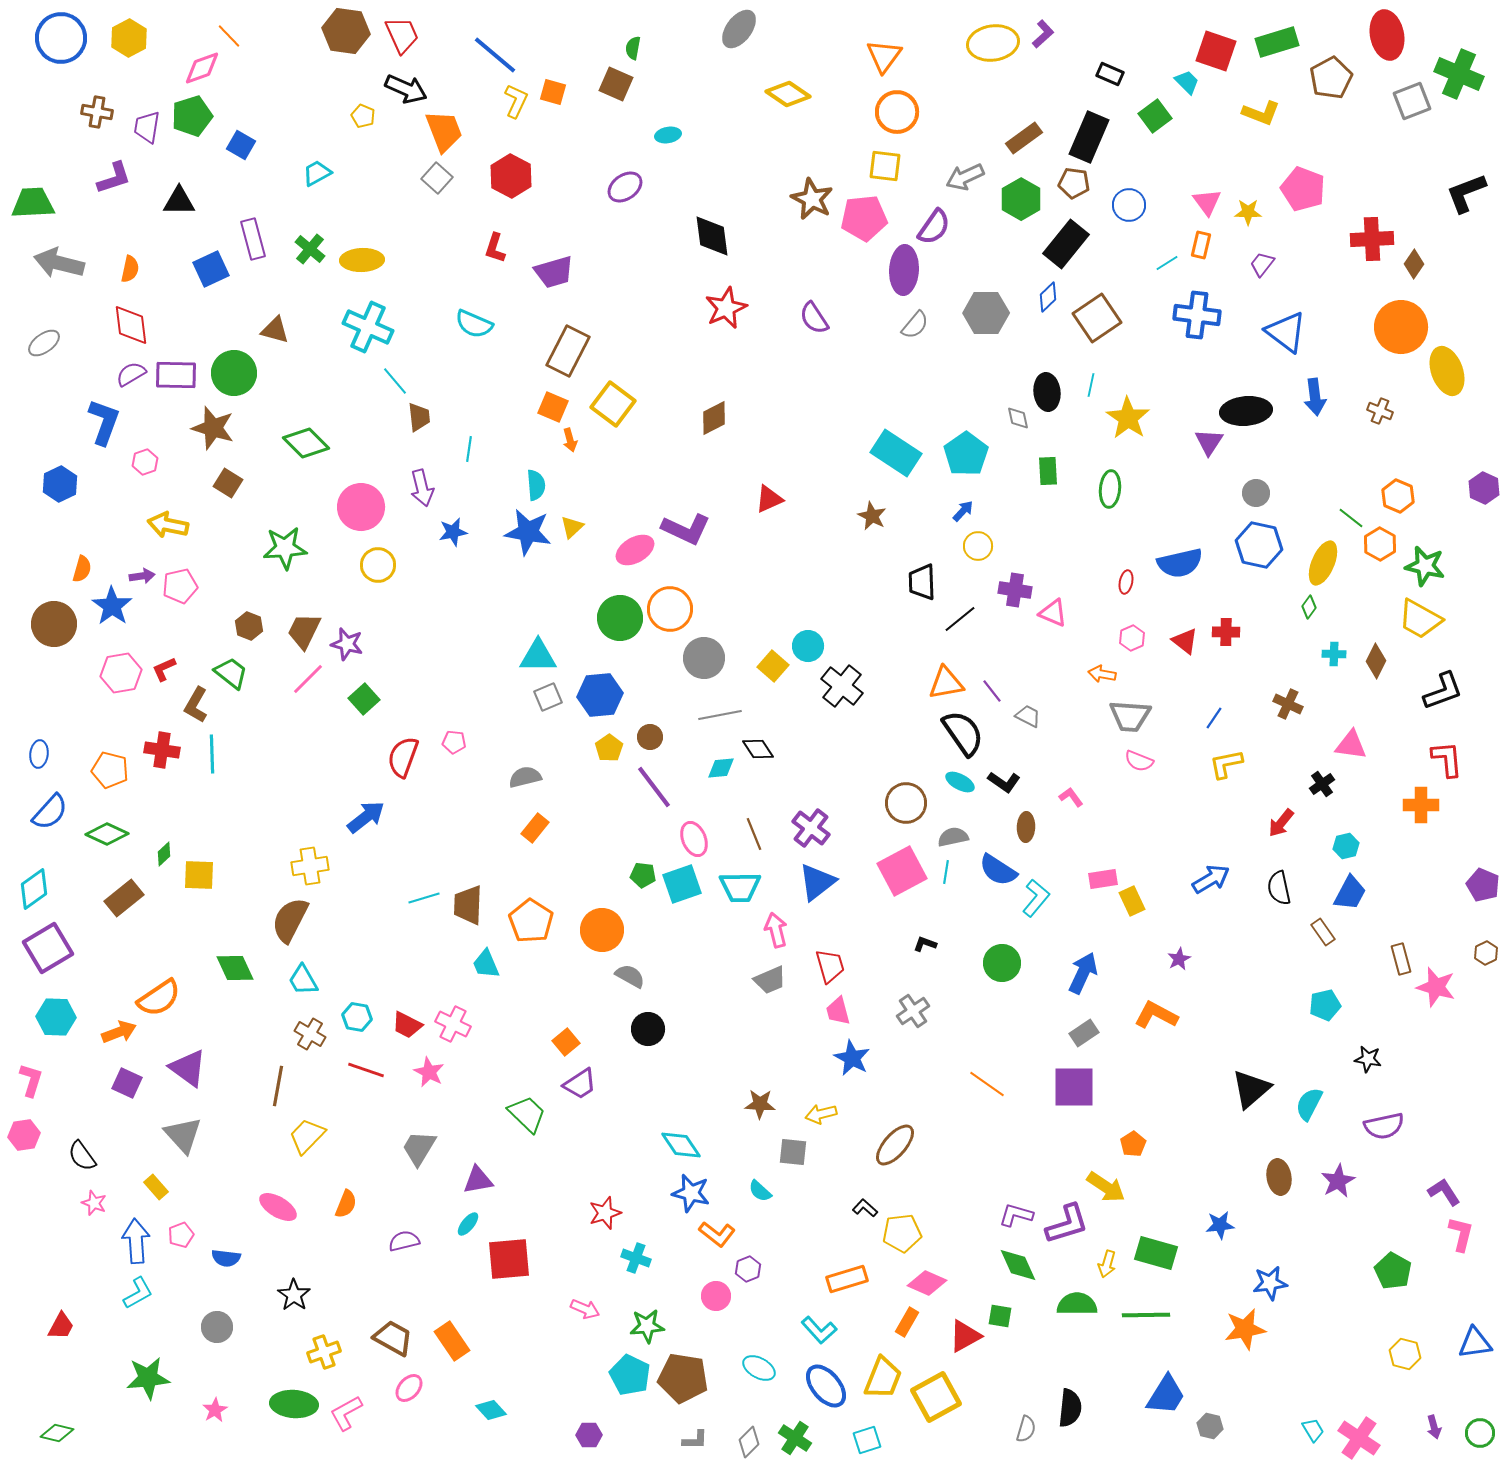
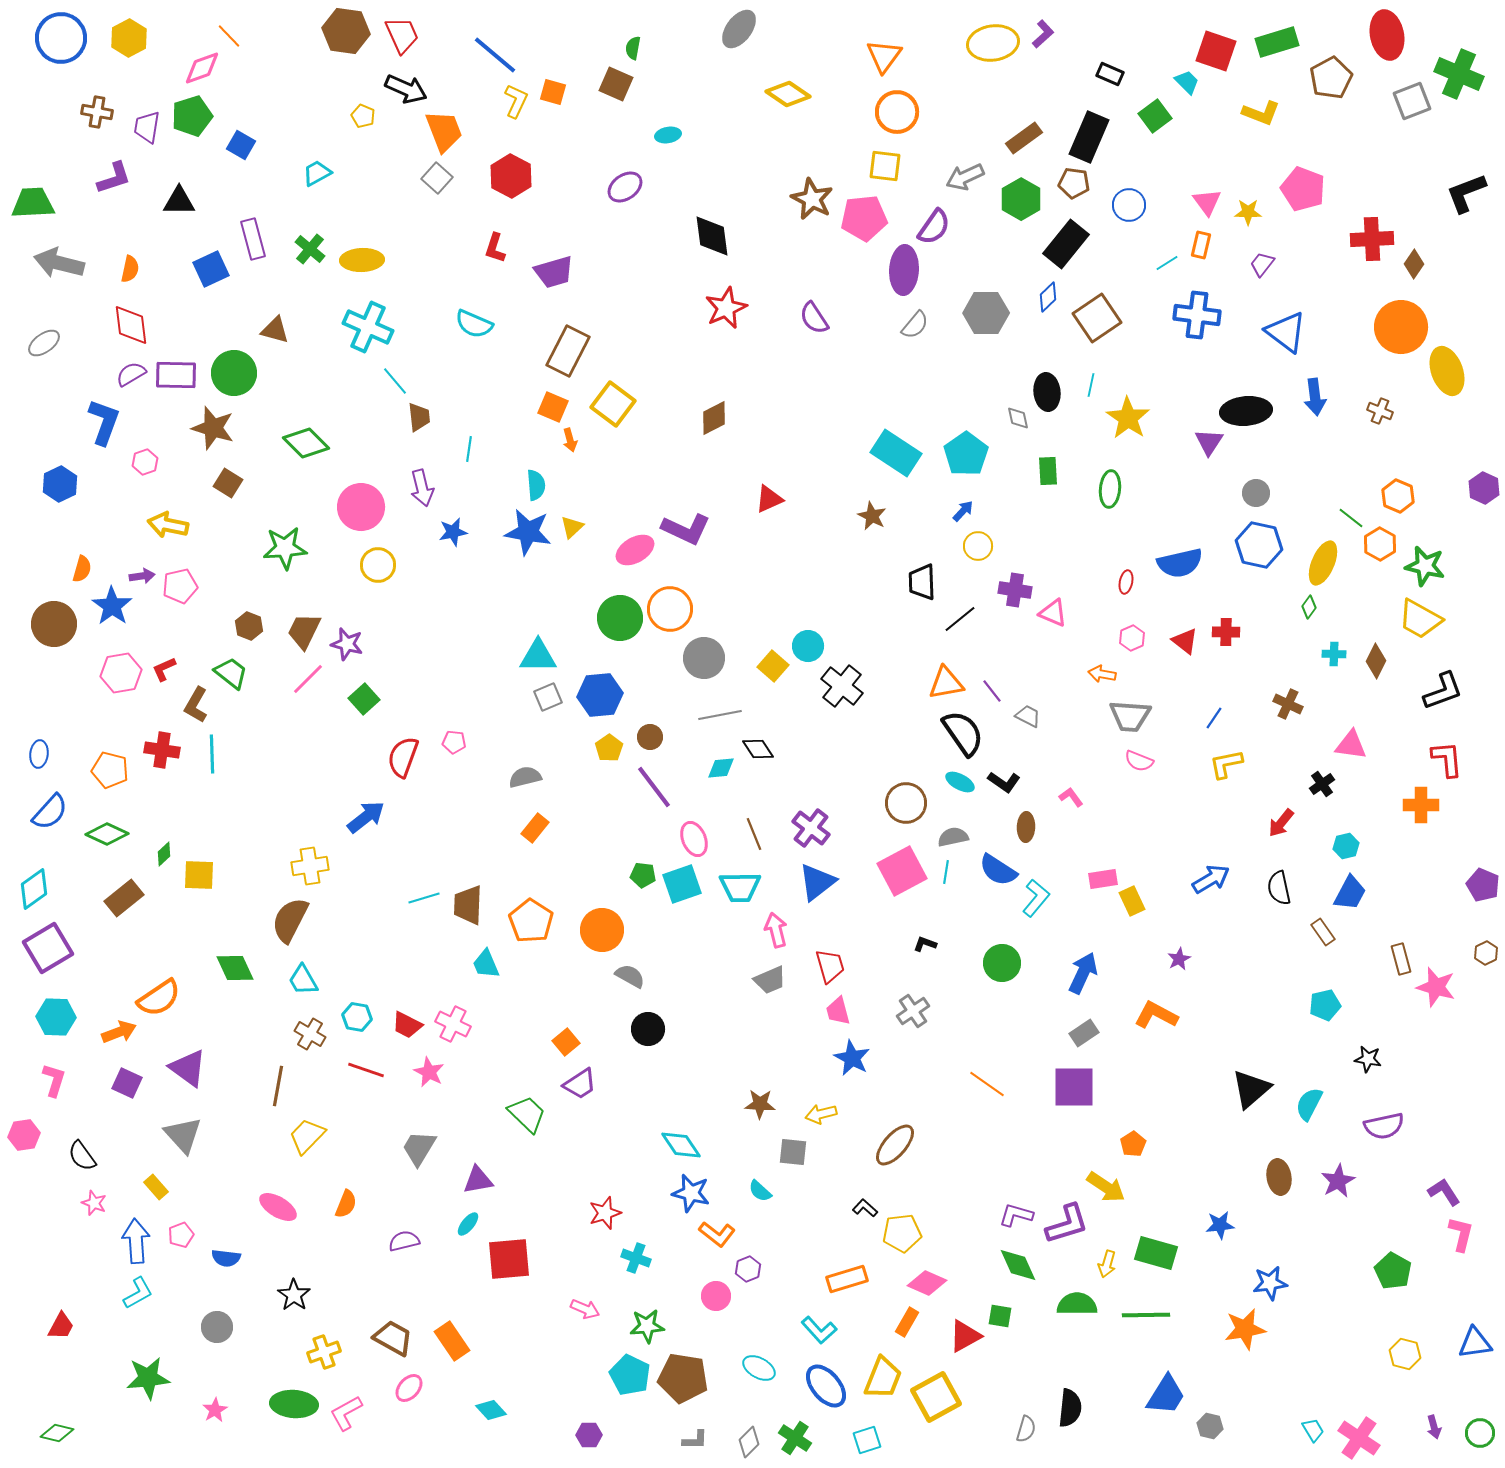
pink L-shape at (31, 1080): moved 23 px right
